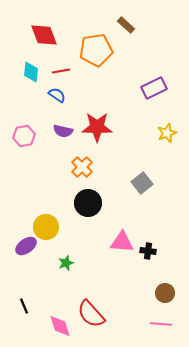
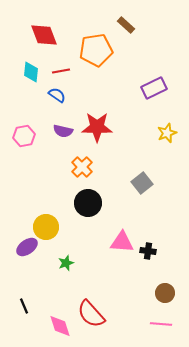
purple ellipse: moved 1 px right, 1 px down
